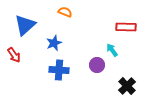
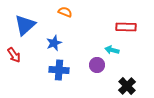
cyan arrow: rotated 40 degrees counterclockwise
